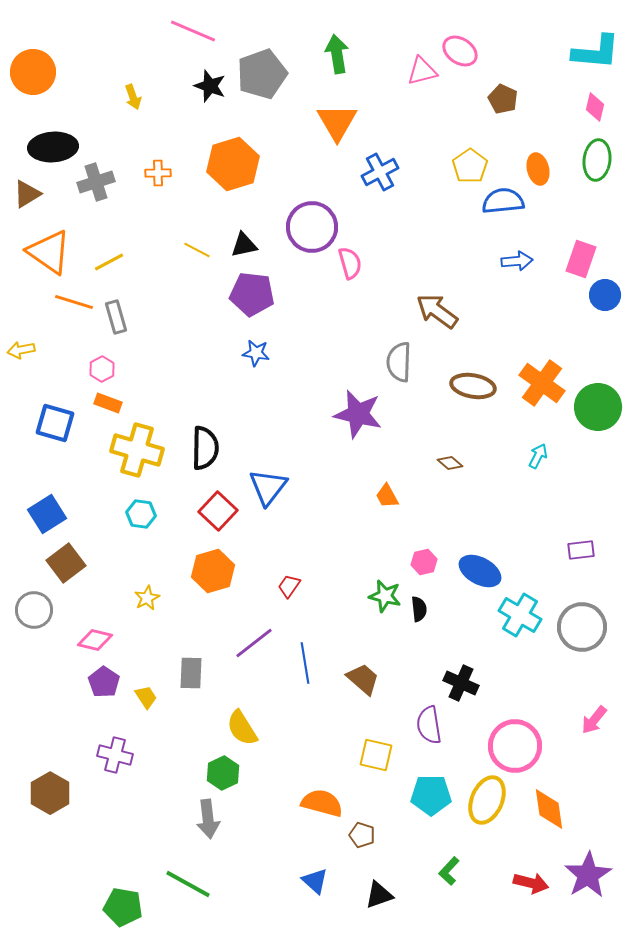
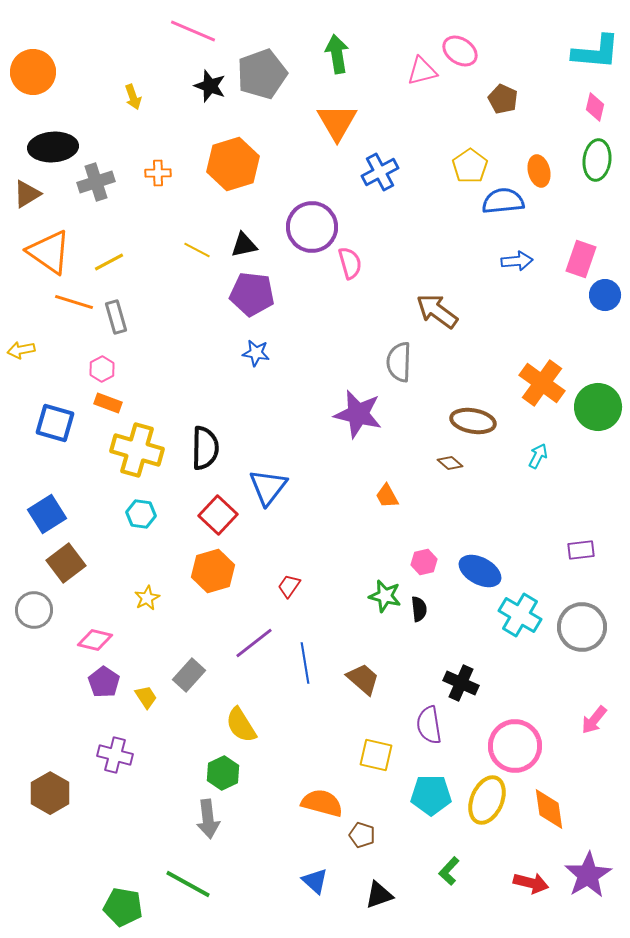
orange ellipse at (538, 169): moved 1 px right, 2 px down
brown ellipse at (473, 386): moved 35 px down
red square at (218, 511): moved 4 px down
gray rectangle at (191, 673): moved 2 px left, 2 px down; rotated 40 degrees clockwise
yellow semicircle at (242, 728): moved 1 px left, 3 px up
